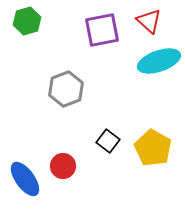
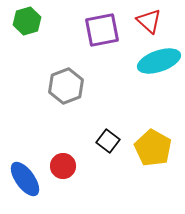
gray hexagon: moved 3 px up
